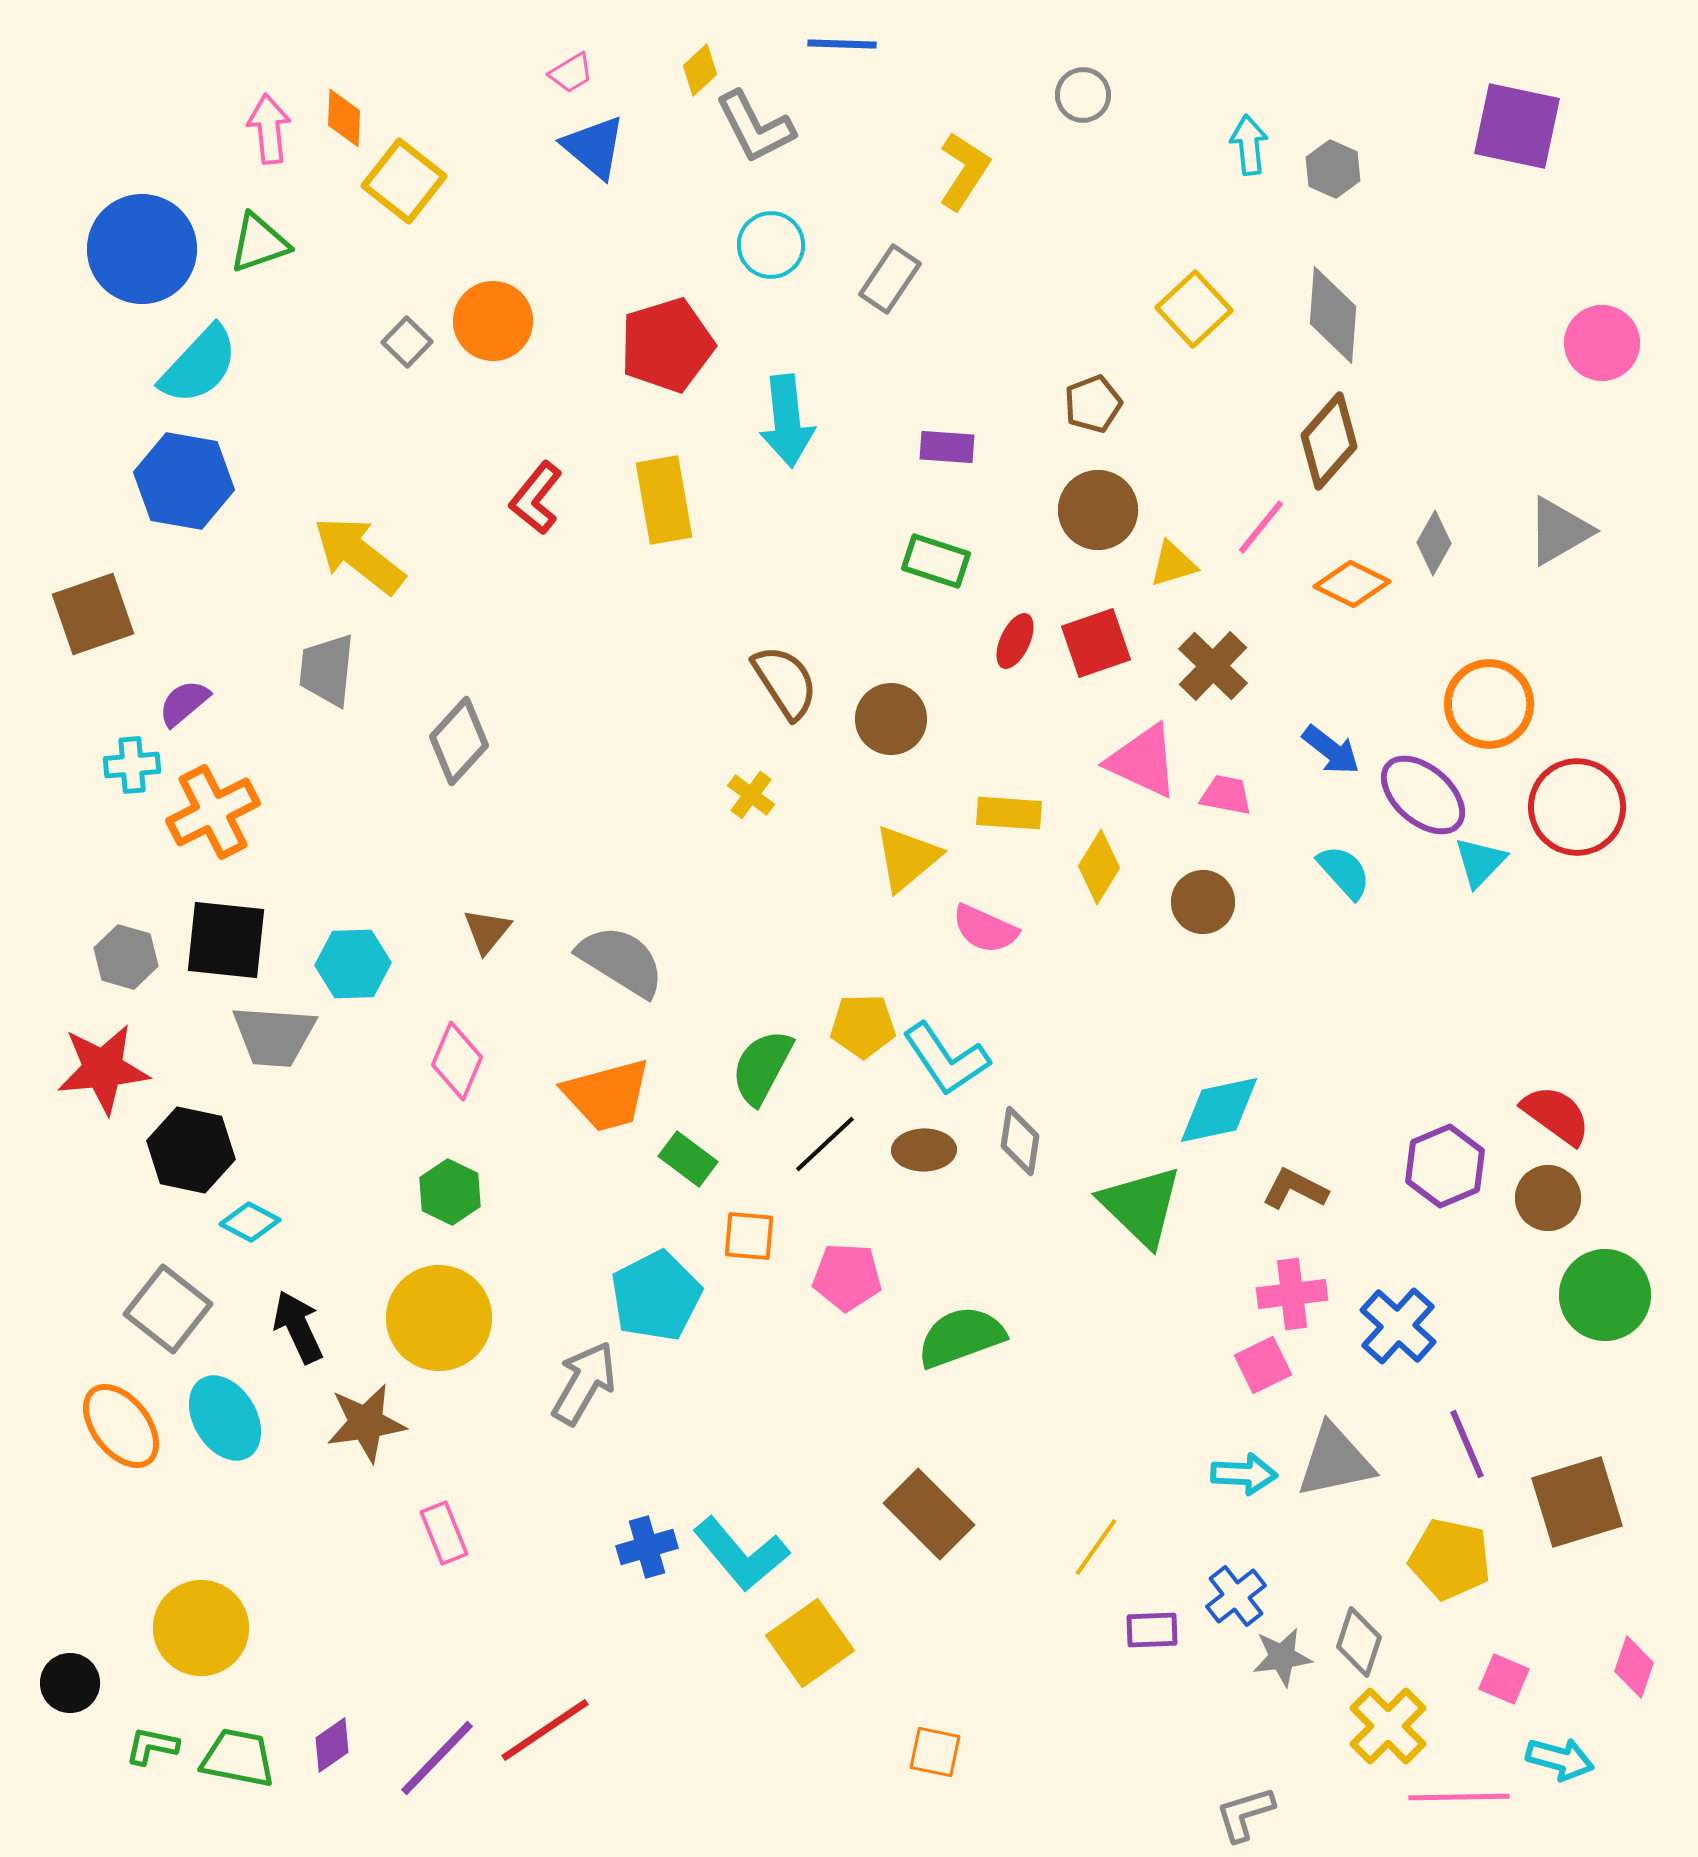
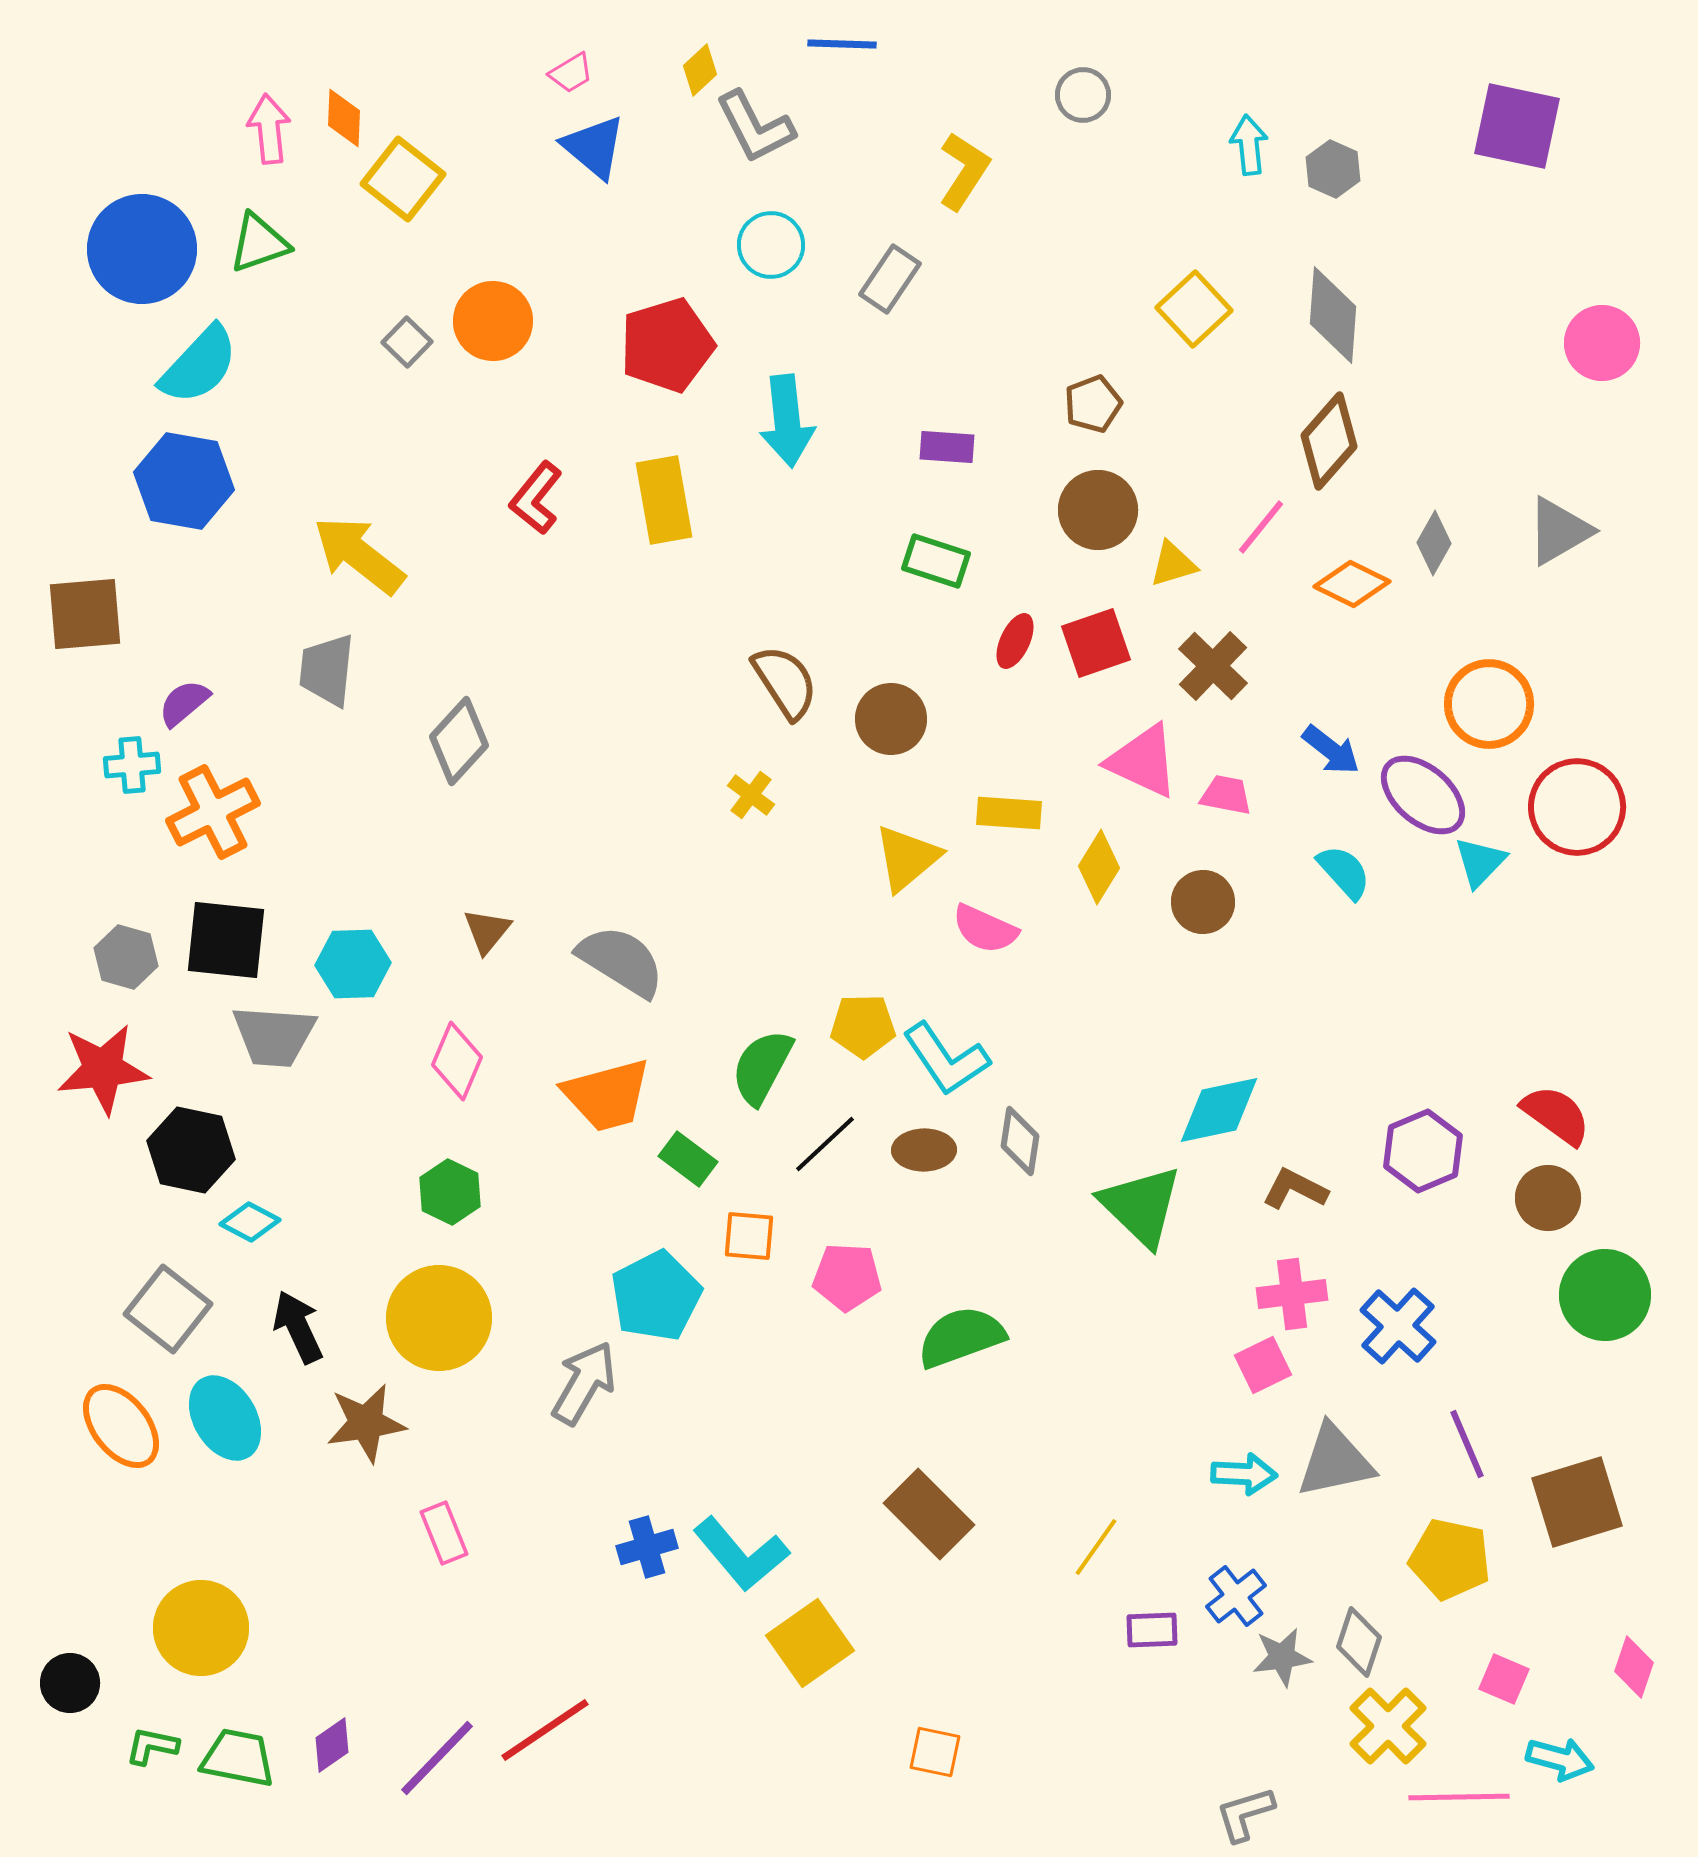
yellow square at (404, 181): moved 1 px left, 2 px up
brown square at (93, 614): moved 8 px left; rotated 14 degrees clockwise
purple hexagon at (1445, 1166): moved 22 px left, 15 px up
